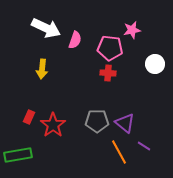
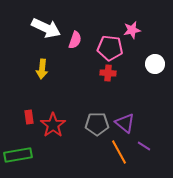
red rectangle: rotated 32 degrees counterclockwise
gray pentagon: moved 3 px down
